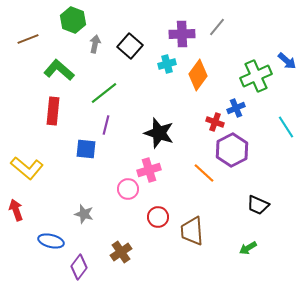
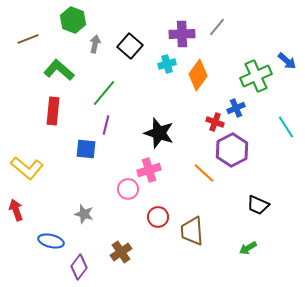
green line: rotated 12 degrees counterclockwise
